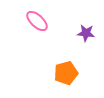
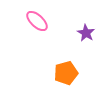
purple star: rotated 24 degrees clockwise
